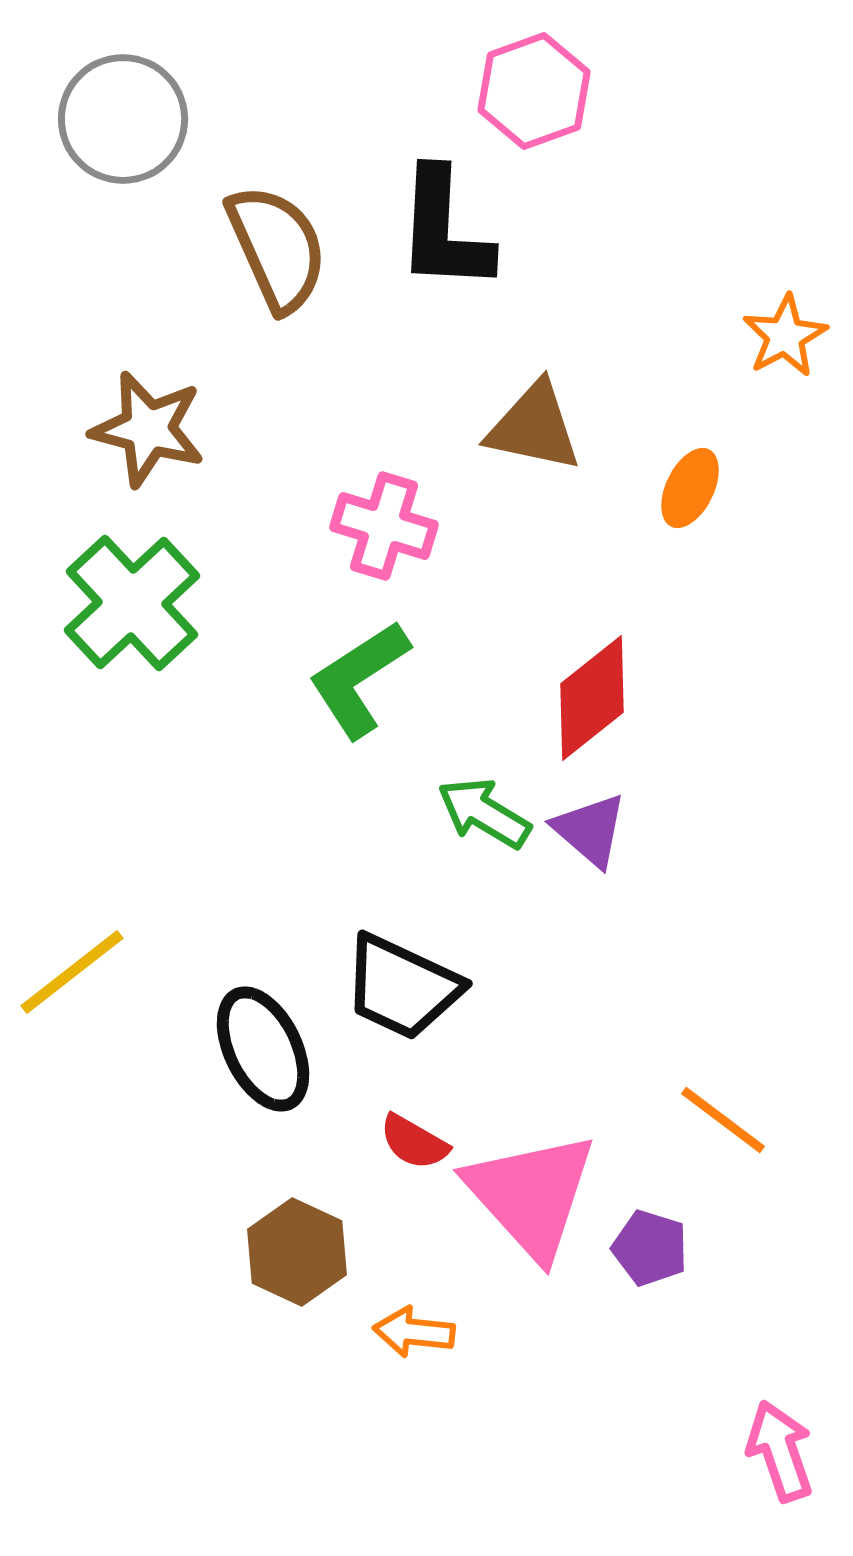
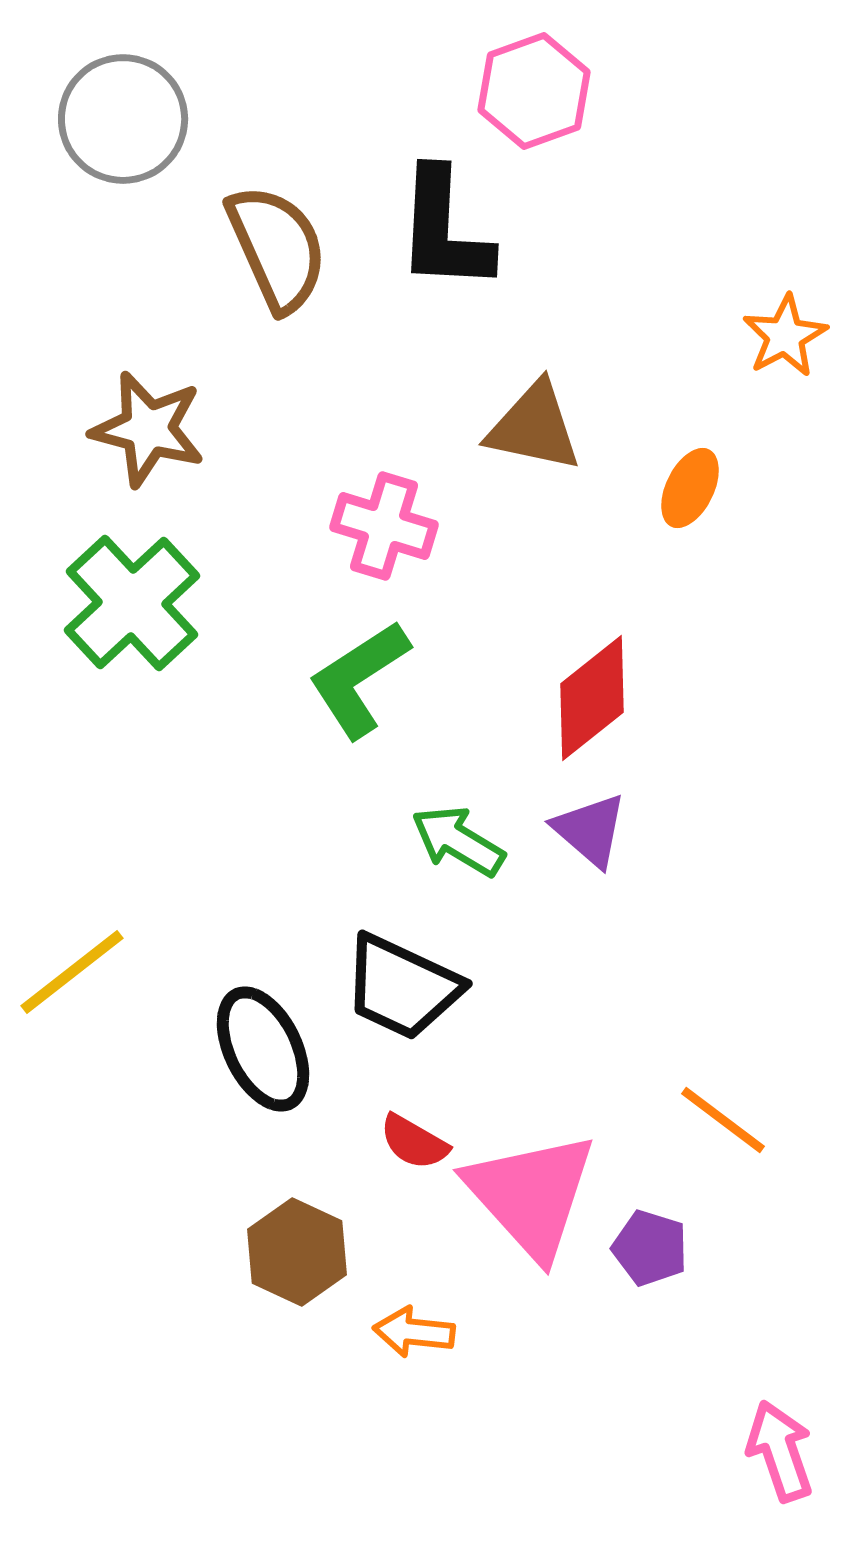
green arrow: moved 26 px left, 28 px down
